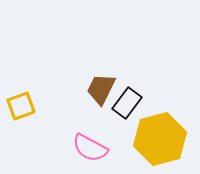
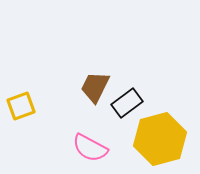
brown trapezoid: moved 6 px left, 2 px up
black rectangle: rotated 16 degrees clockwise
